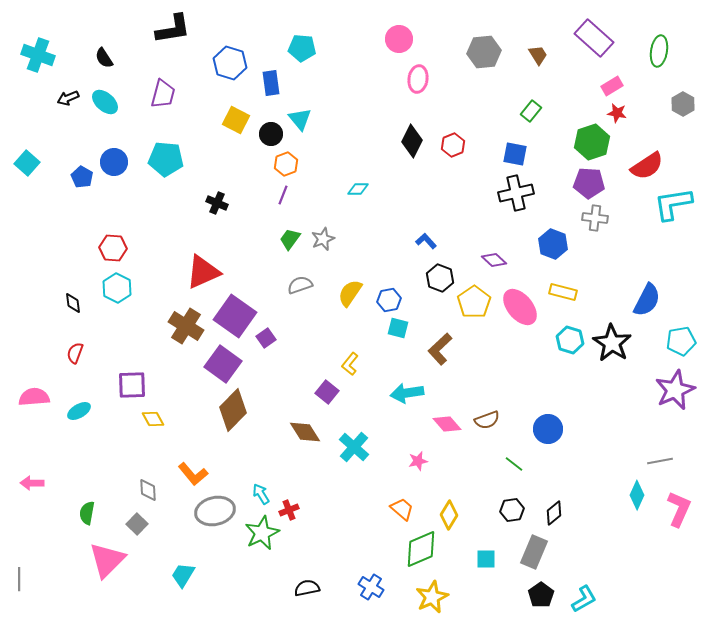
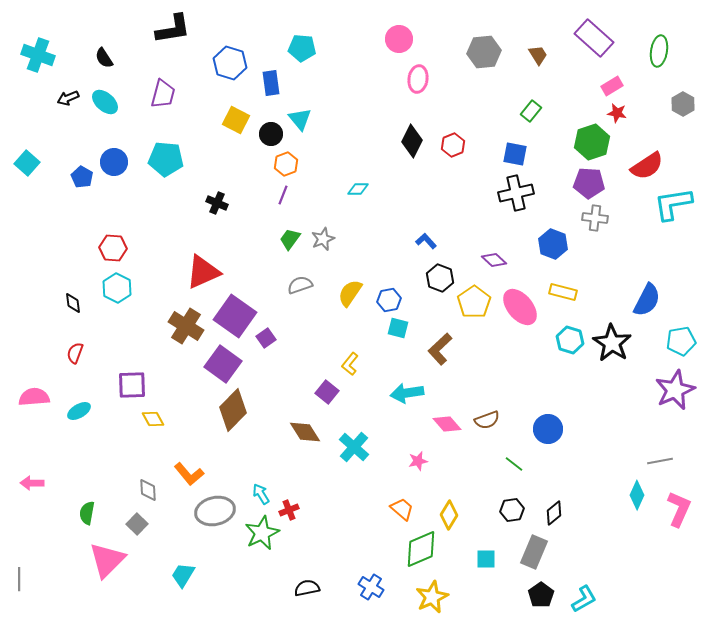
orange L-shape at (193, 474): moved 4 px left
